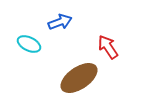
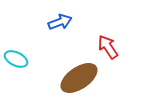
cyan ellipse: moved 13 px left, 15 px down
